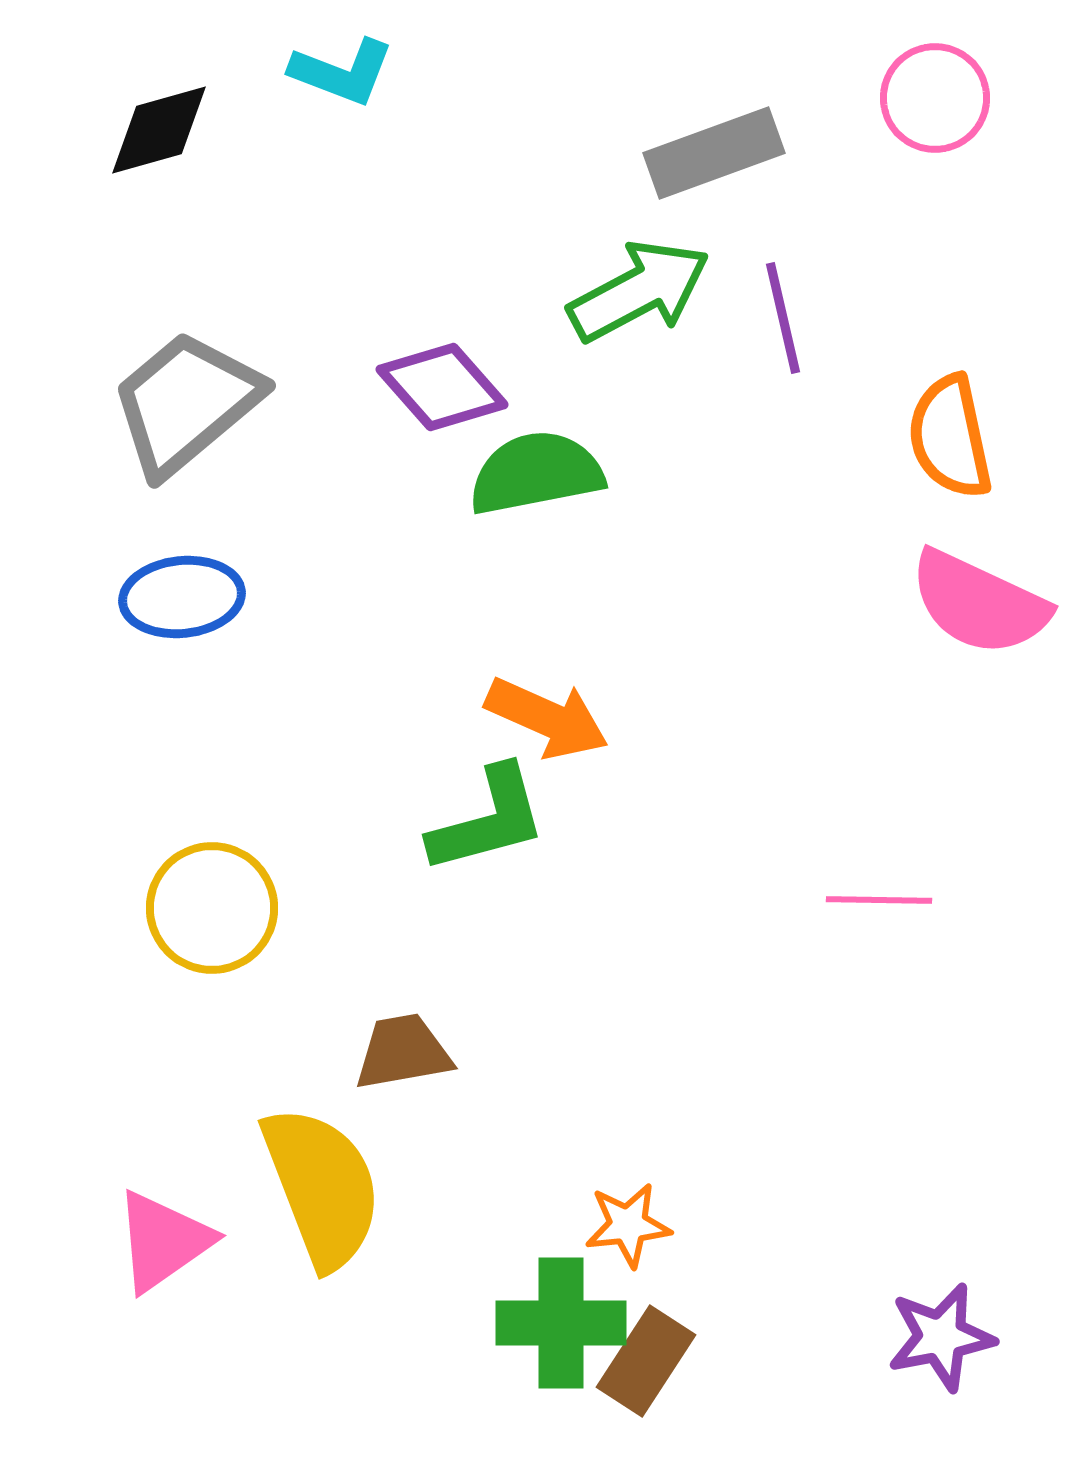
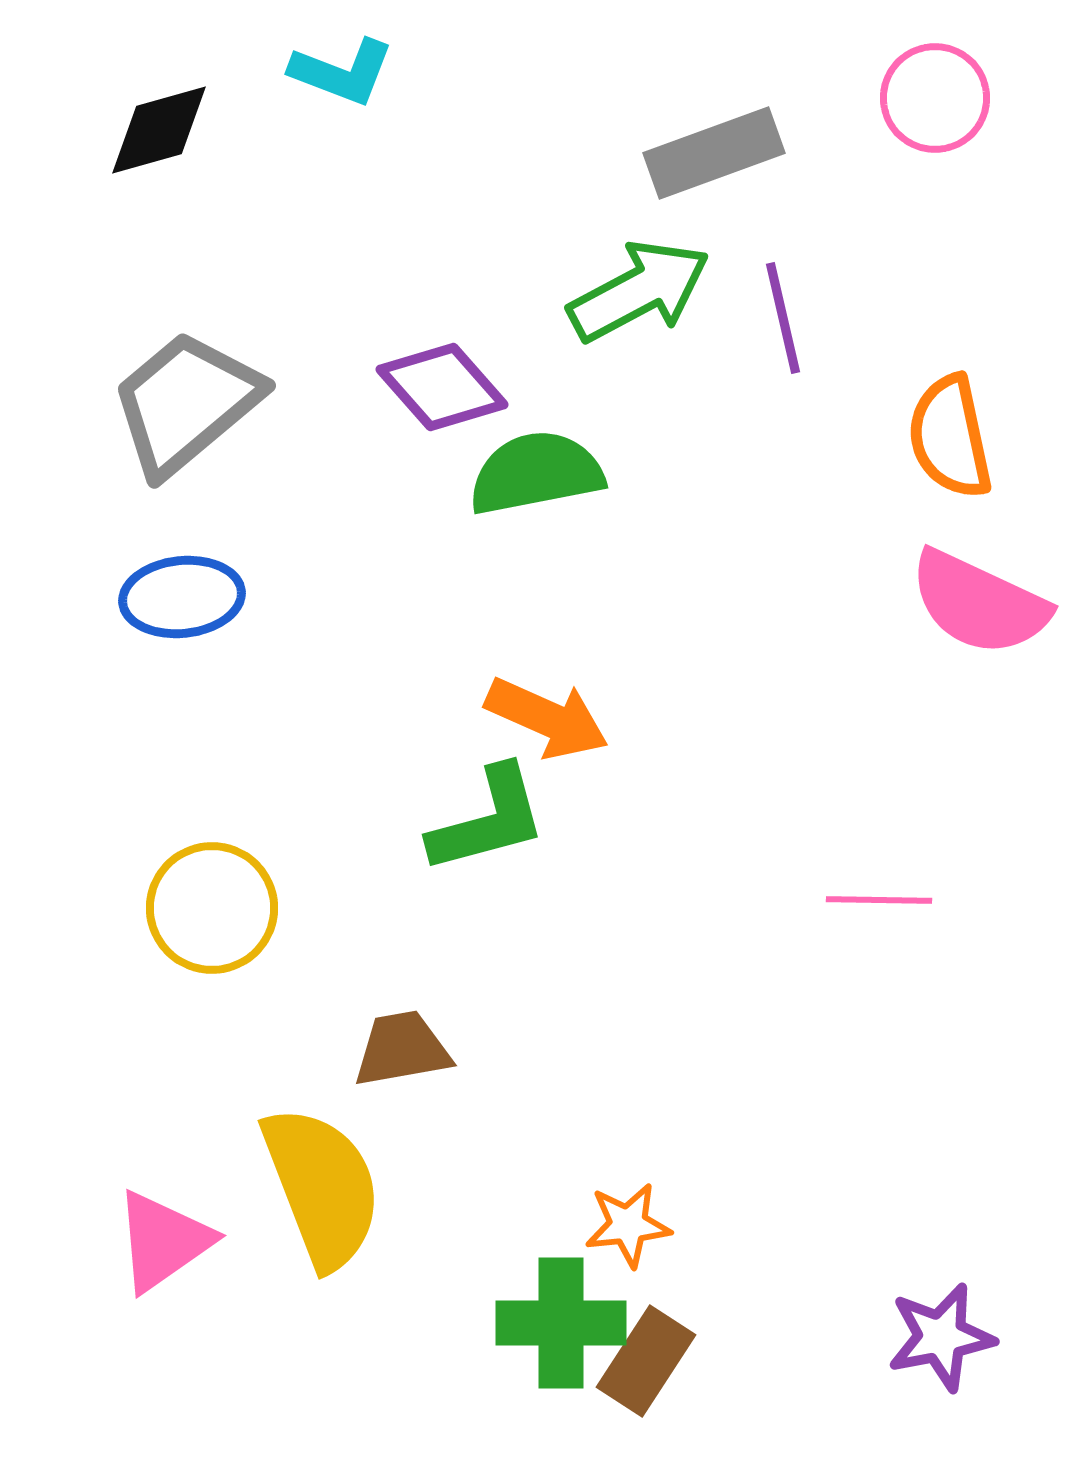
brown trapezoid: moved 1 px left, 3 px up
